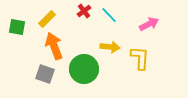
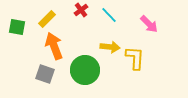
red cross: moved 3 px left, 1 px up
pink arrow: rotated 72 degrees clockwise
yellow L-shape: moved 5 px left
green circle: moved 1 px right, 1 px down
